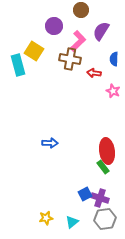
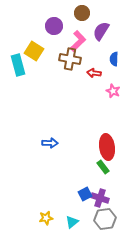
brown circle: moved 1 px right, 3 px down
red ellipse: moved 4 px up
